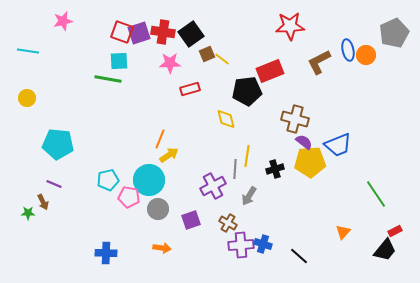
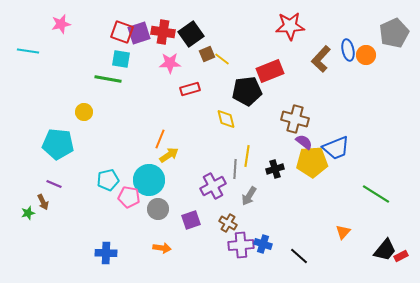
pink star at (63, 21): moved 2 px left, 3 px down
cyan square at (119, 61): moved 2 px right, 2 px up; rotated 12 degrees clockwise
brown L-shape at (319, 62): moved 2 px right, 3 px up; rotated 20 degrees counterclockwise
yellow circle at (27, 98): moved 57 px right, 14 px down
blue trapezoid at (338, 145): moved 2 px left, 3 px down
yellow pentagon at (310, 162): moved 2 px right
green line at (376, 194): rotated 24 degrees counterclockwise
green star at (28, 213): rotated 16 degrees counterclockwise
red rectangle at (395, 231): moved 6 px right, 25 px down
